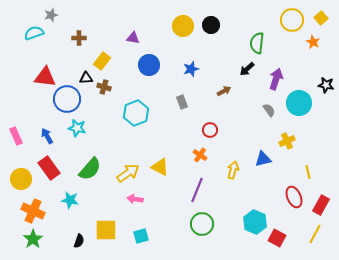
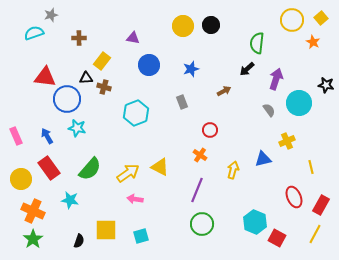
yellow line at (308, 172): moved 3 px right, 5 px up
